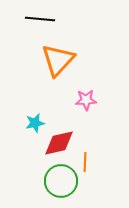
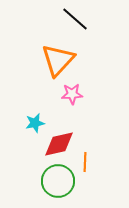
black line: moved 35 px right; rotated 36 degrees clockwise
pink star: moved 14 px left, 6 px up
red diamond: moved 1 px down
green circle: moved 3 px left
